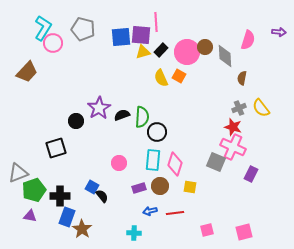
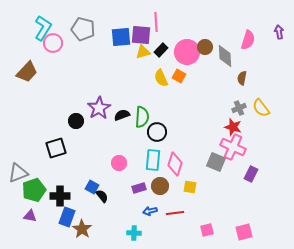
purple arrow at (279, 32): rotated 104 degrees counterclockwise
